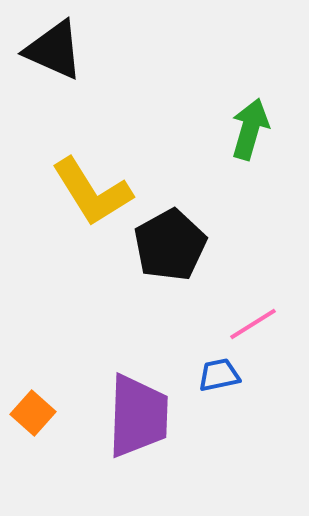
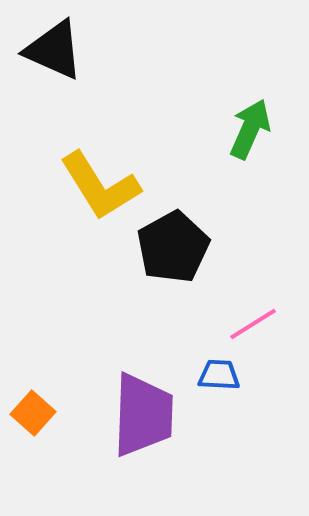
green arrow: rotated 8 degrees clockwise
yellow L-shape: moved 8 px right, 6 px up
black pentagon: moved 3 px right, 2 px down
blue trapezoid: rotated 15 degrees clockwise
purple trapezoid: moved 5 px right, 1 px up
